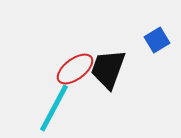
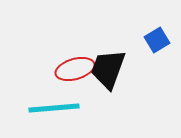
red ellipse: rotated 21 degrees clockwise
cyan line: rotated 57 degrees clockwise
